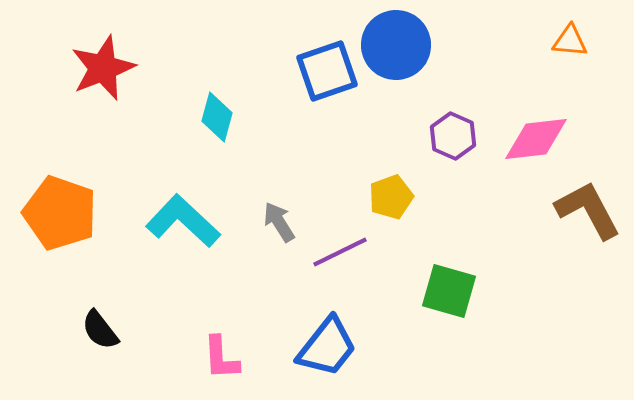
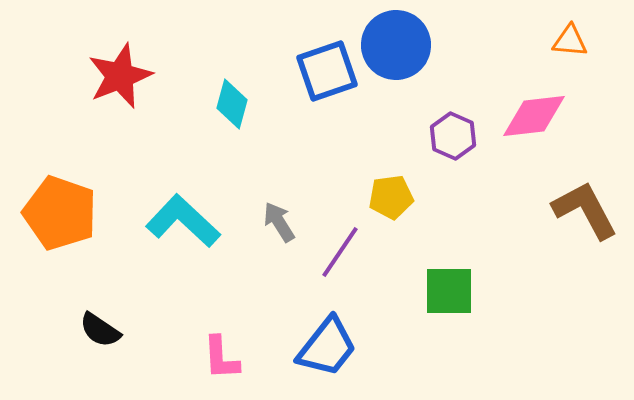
red star: moved 17 px right, 8 px down
cyan diamond: moved 15 px right, 13 px up
pink diamond: moved 2 px left, 23 px up
yellow pentagon: rotated 12 degrees clockwise
brown L-shape: moved 3 px left
purple line: rotated 30 degrees counterclockwise
green square: rotated 16 degrees counterclockwise
black semicircle: rotated 18 degrees counterclockwise
